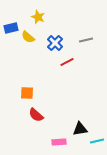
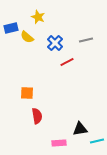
yellow semicircle: moved 1 px left
red semicircle: moved 1 px right, 1 px down; rotated 140 degrees counterclockwise
pink rectangle: moved 1 px down
